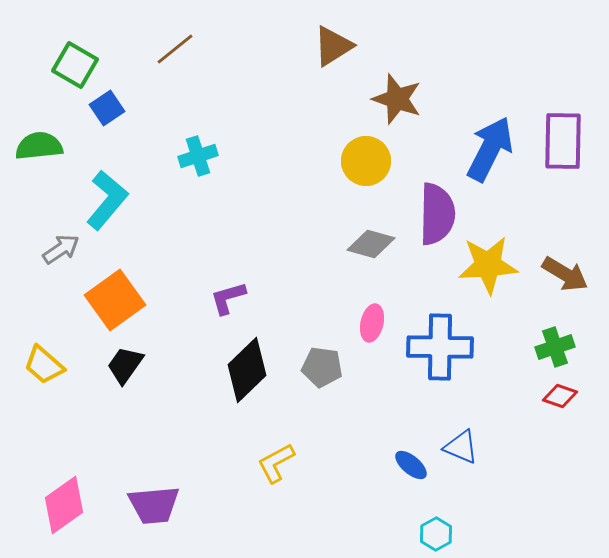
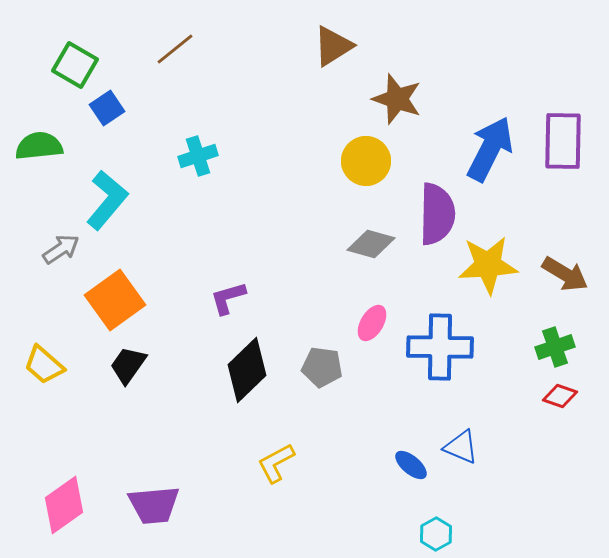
pink ellipse: rotated 18 degrees clockwise
black trapezoid: moved 3 px right
